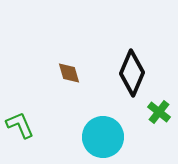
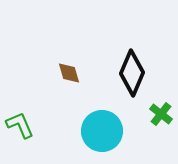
green cross: moved 2 px right, 2 px down
cyan circle: moved 1 px left, 6 px up
